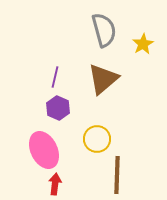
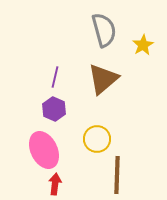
yellow star: moved 1 px down
purple hexagon: moved 4 px left, 1 px down
